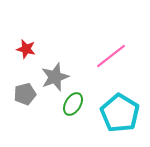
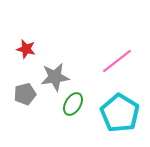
pink line: moved 6 px right, 5 px down
gray star: rotated 12 degrees clockwise
